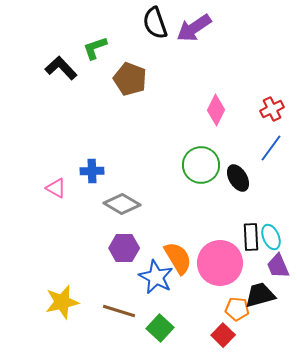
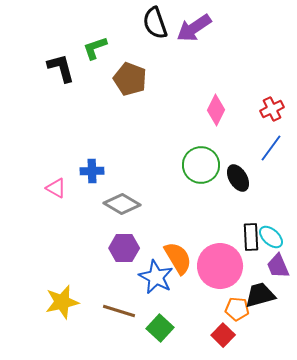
black L-shape: rotated 28 degrees clockwise
cyan ellipse: rotated 25 degrees counterclockwise
pink circle: moved 3 px down
